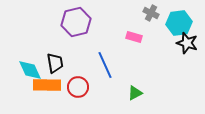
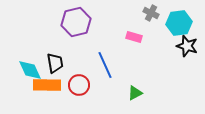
black star: moved 3 px down
red circle: moved 1 px right, 2 px up
